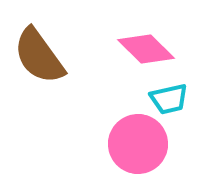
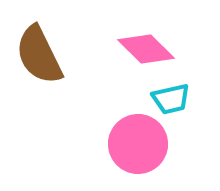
brown semicircle: moved 1 px up; rotated 10 degrees clockwise
cyan trapezoid: moved 2 px right
